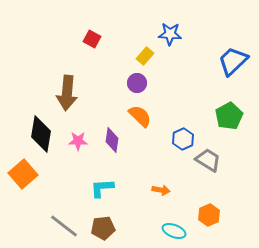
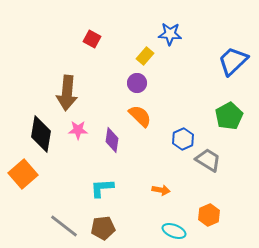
pink star: moved 11 px up
